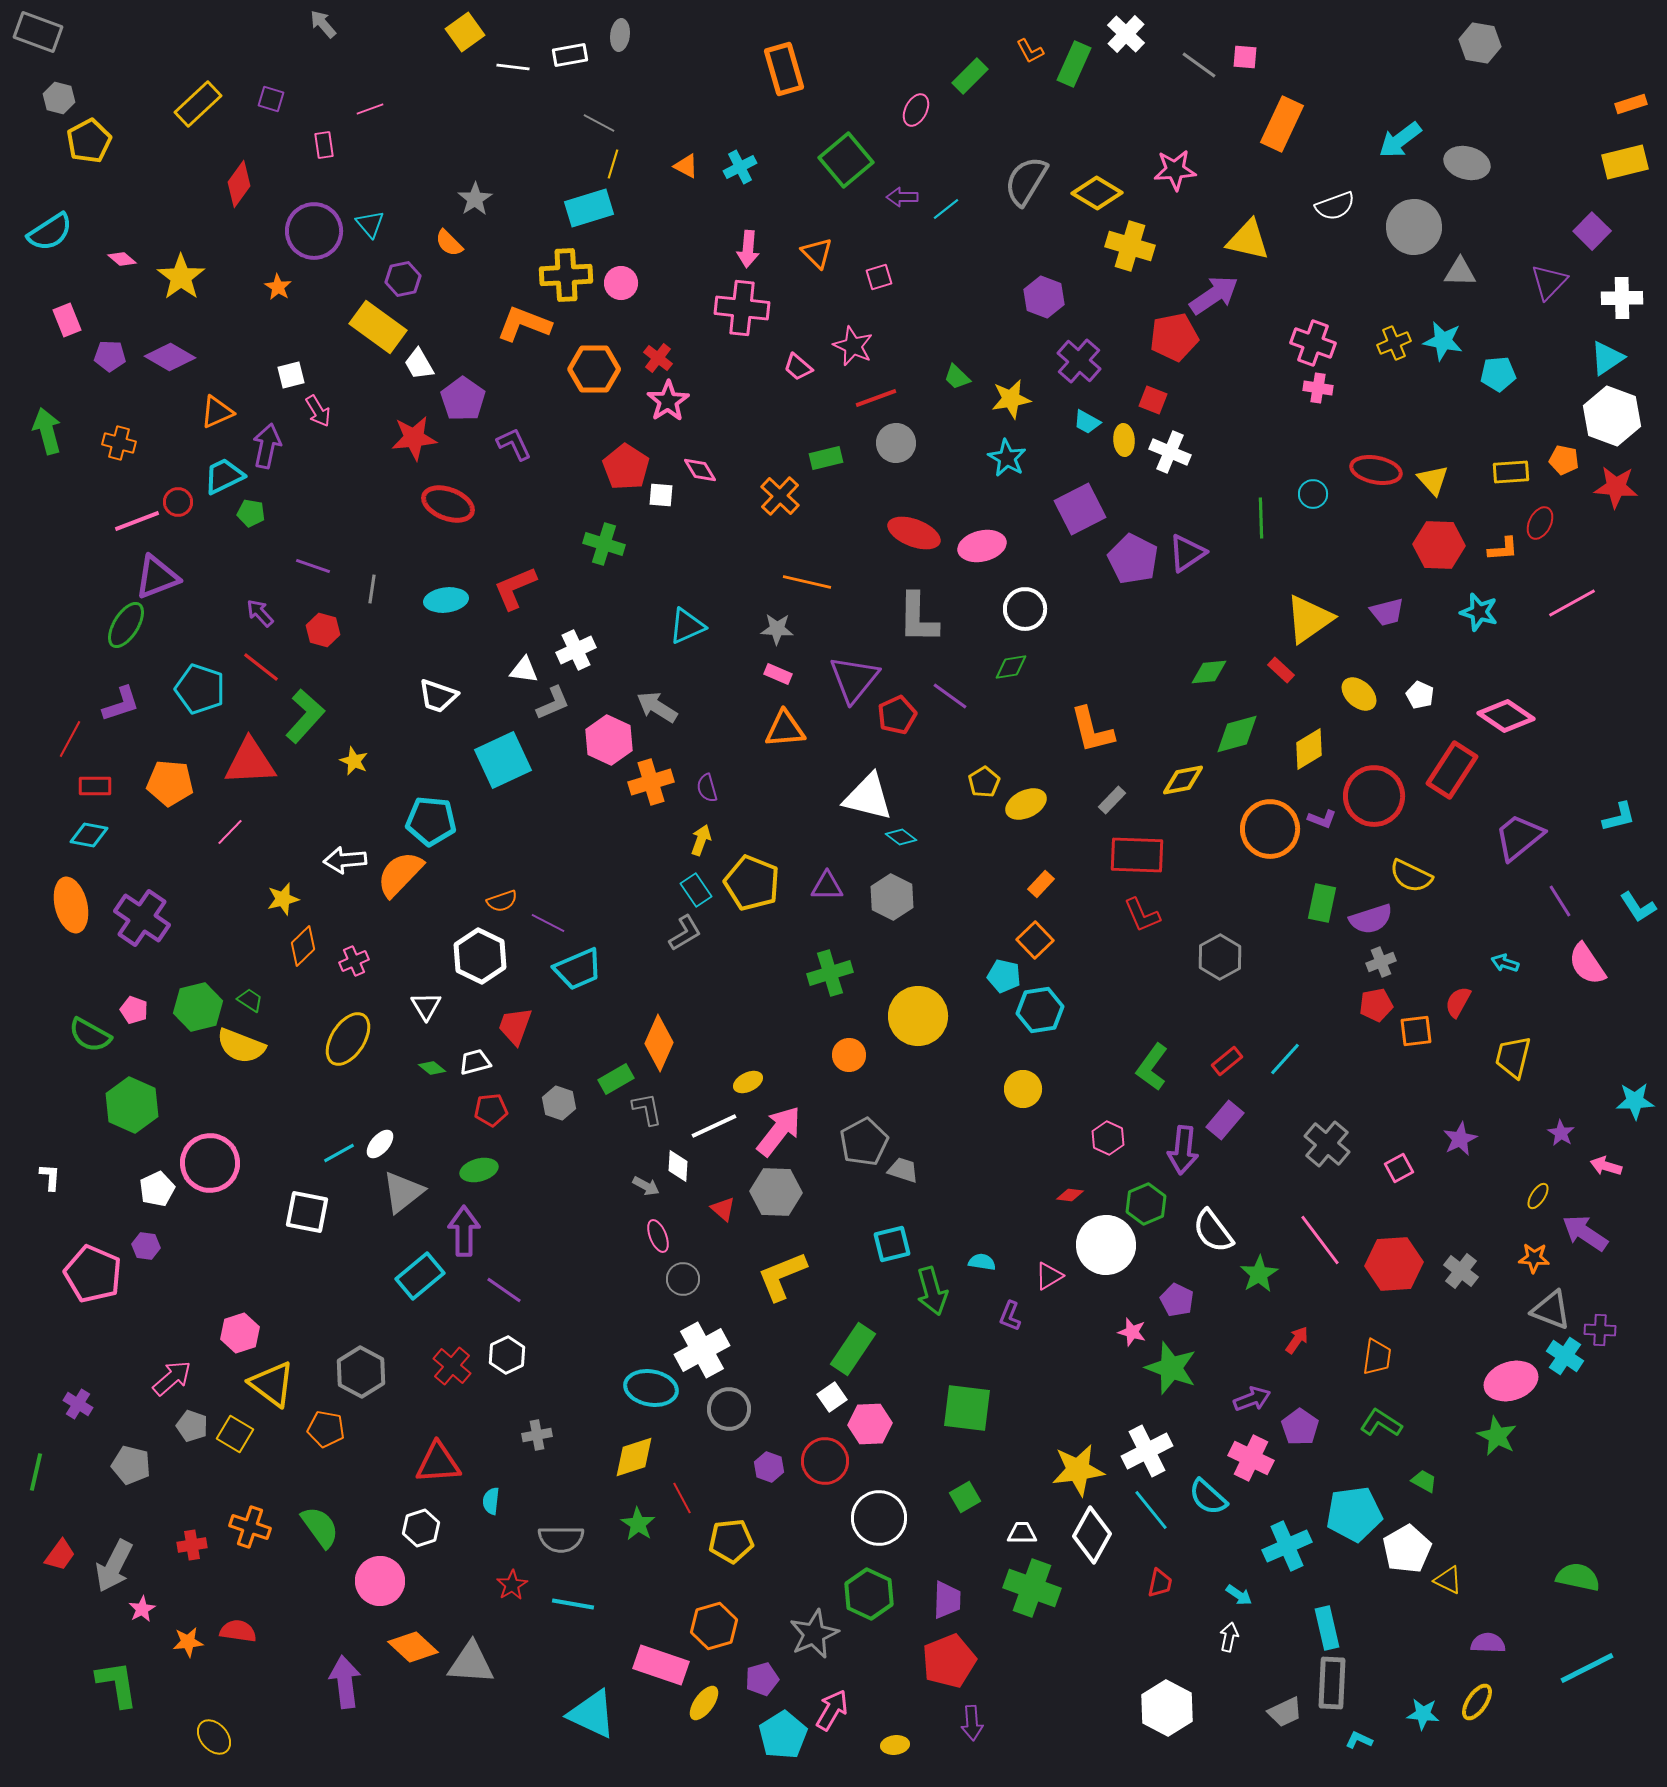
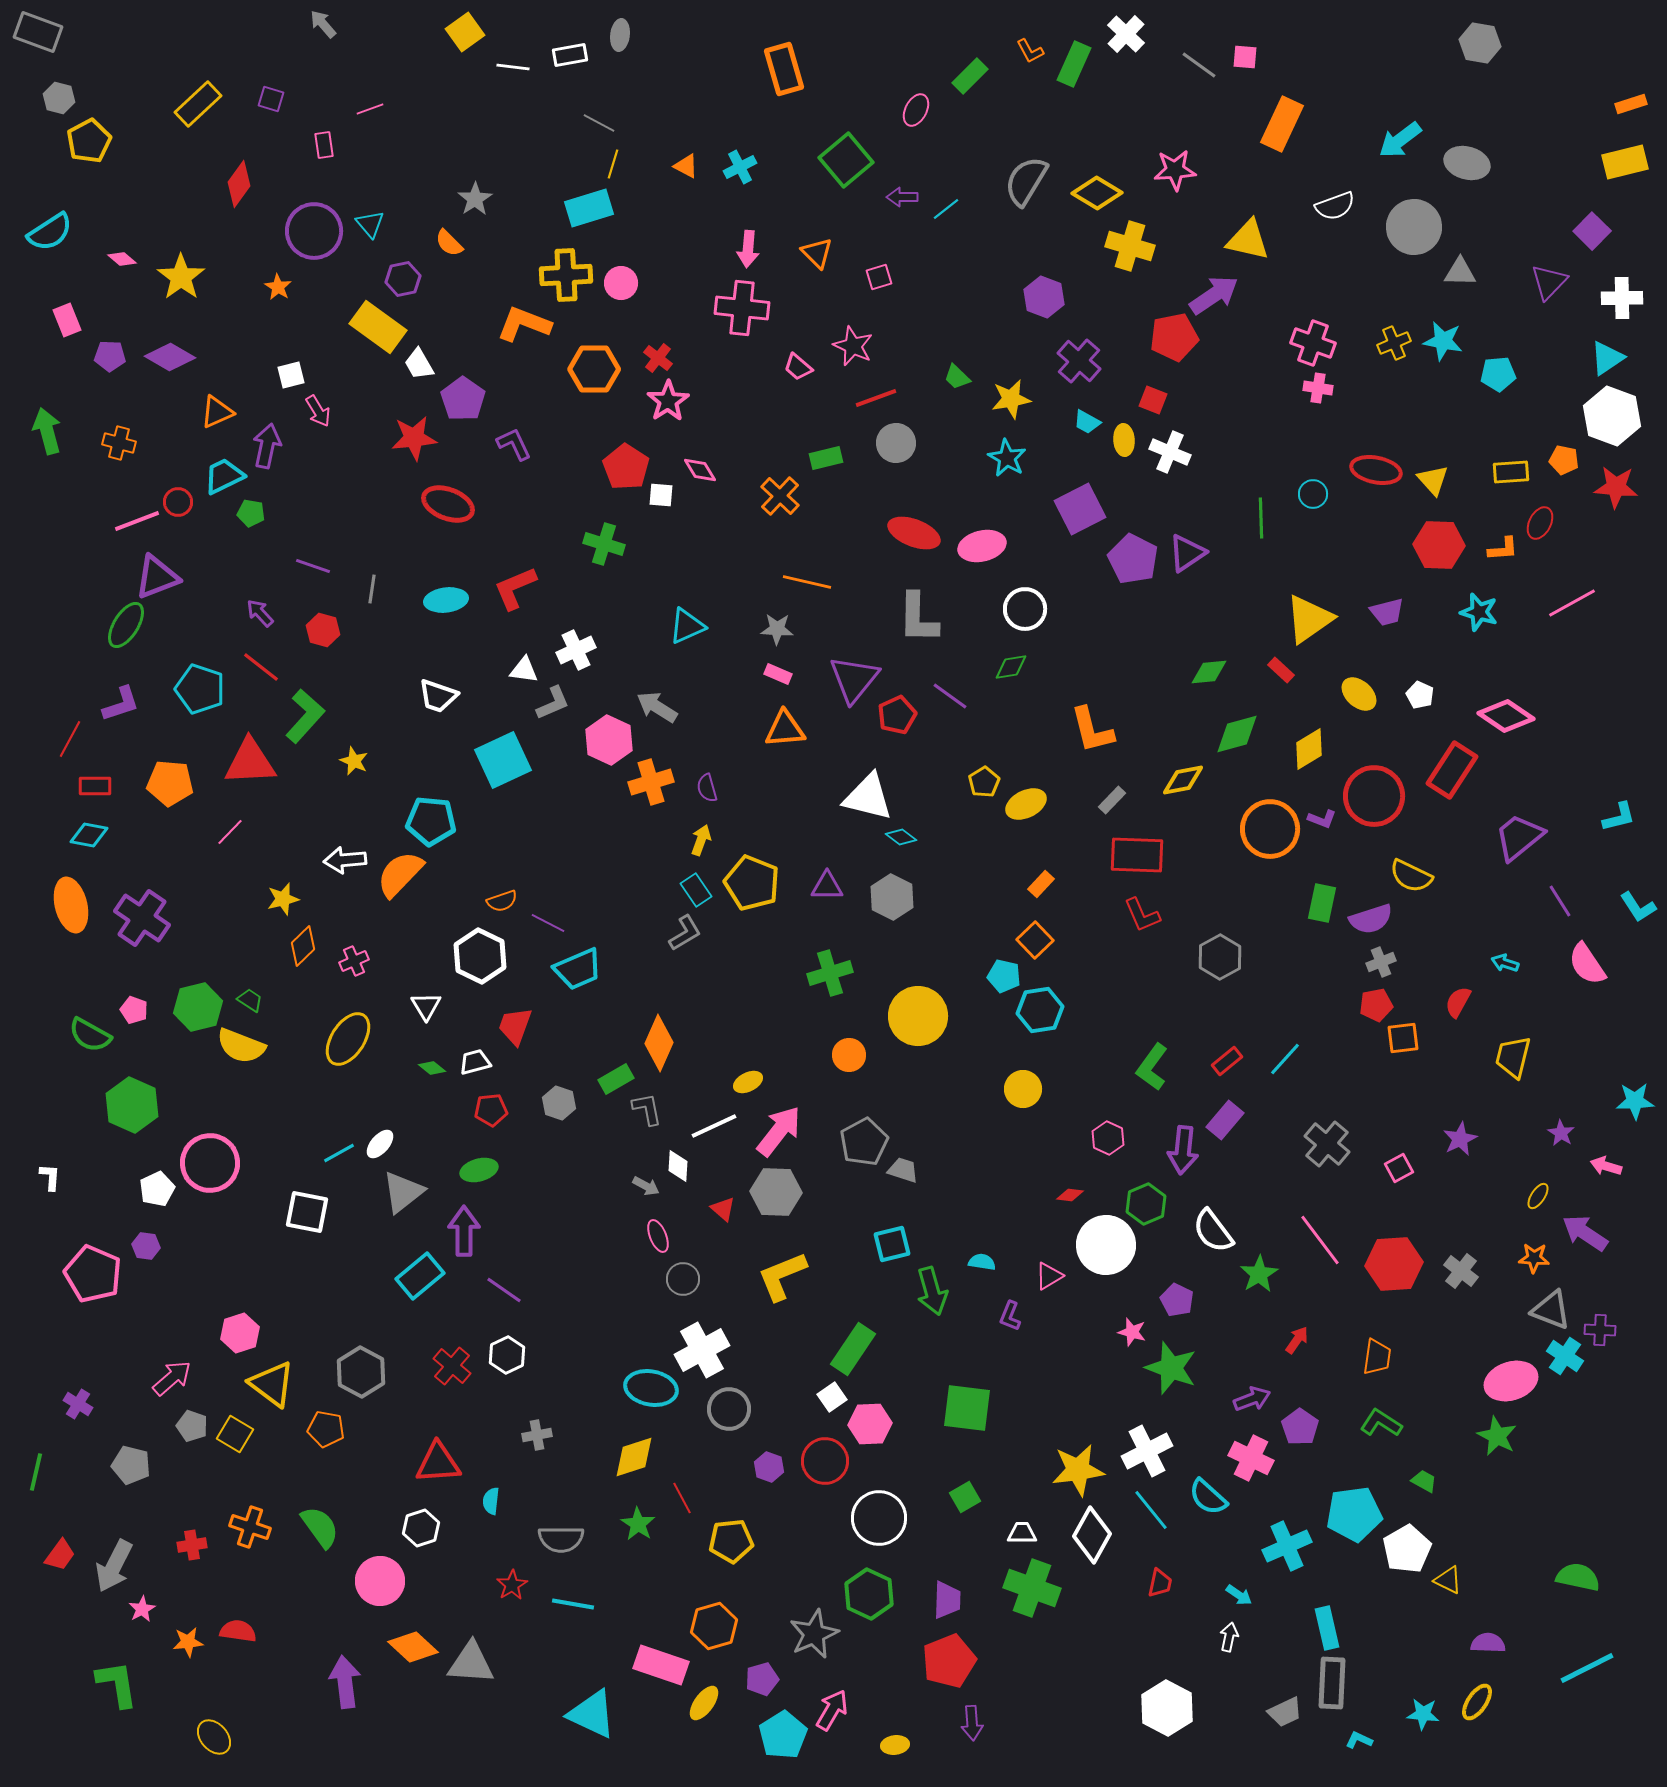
orange square at (1416, 1031): moved 13 px left, 7 px down
